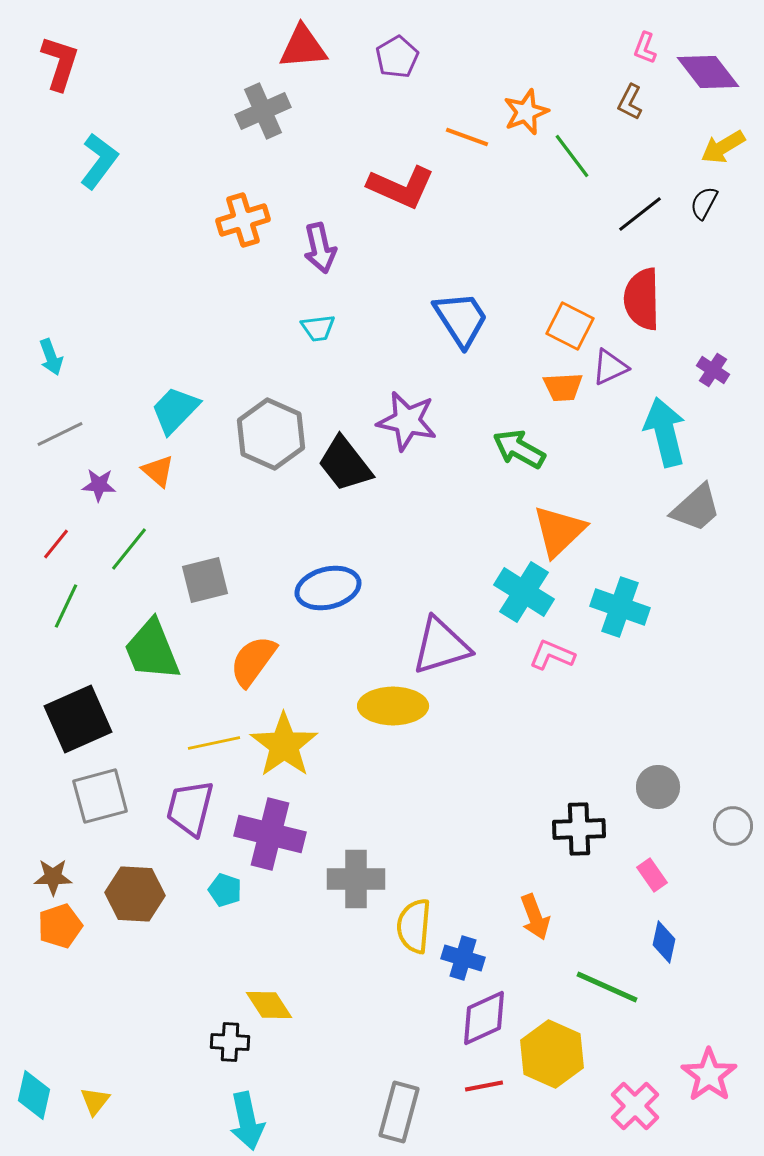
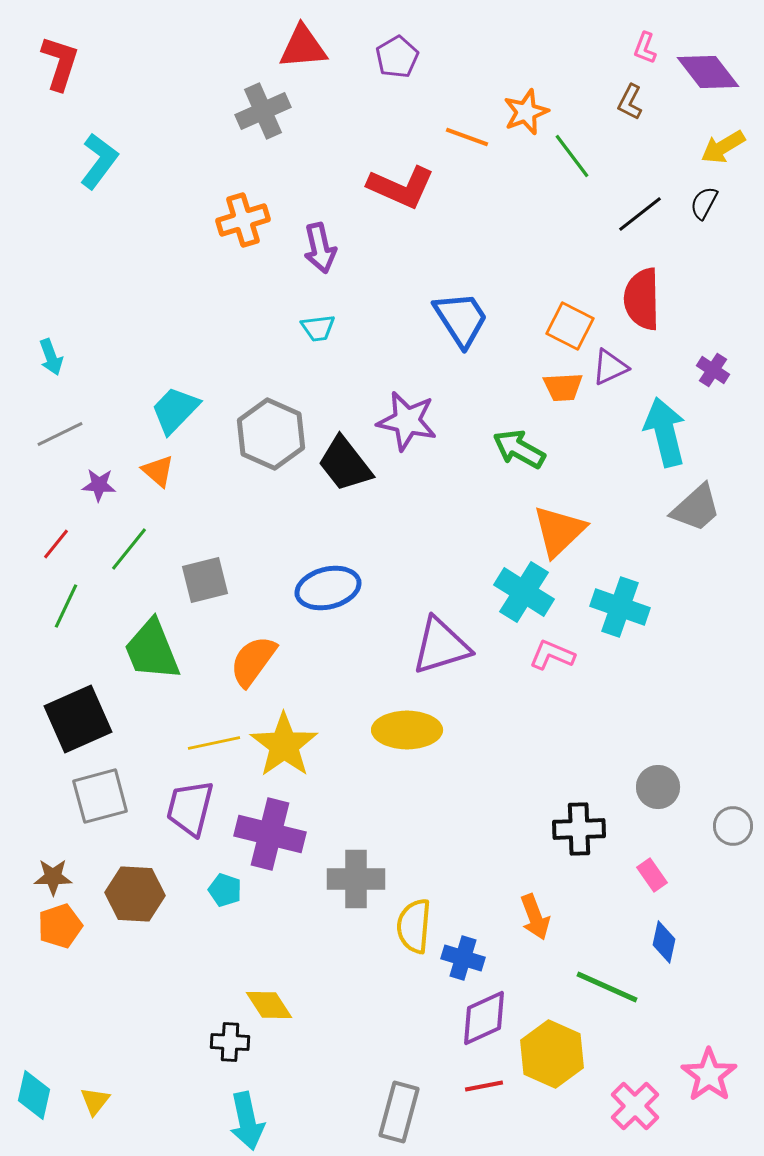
yellow ellipse at (393, 706): moved 14 px right, 24 px down
